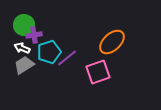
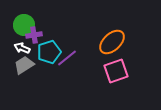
pink square: moved 18 px right, 1 px up
